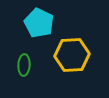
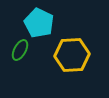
green ellipse: moved 4 px left, 15 px up; rotated 25 degrees clockwise
